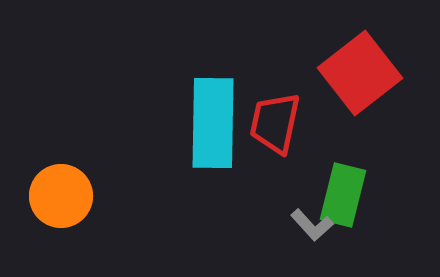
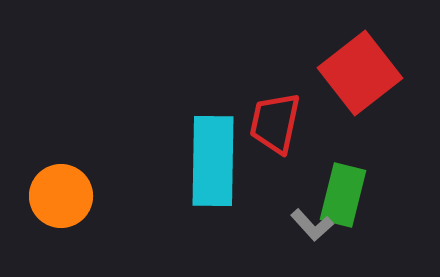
cyan rectangle: moved 38 px down
